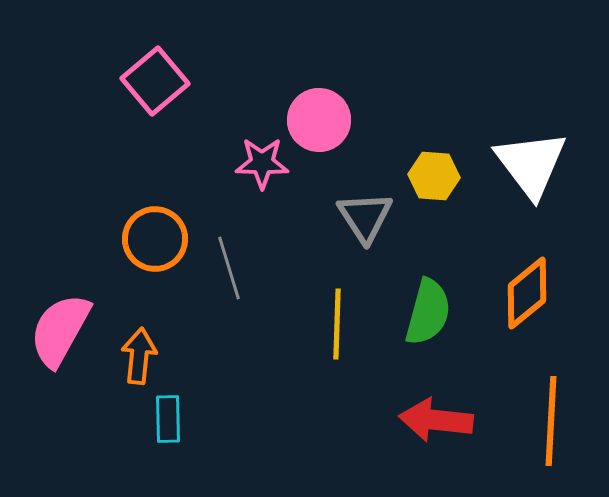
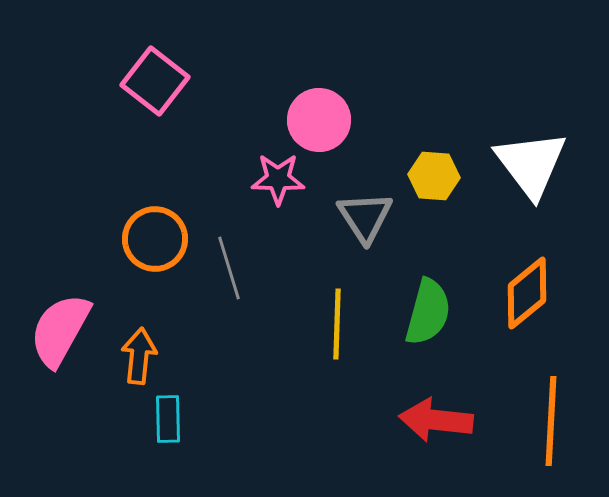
pink square: rotated 12 degrees counterclockwise
pink star: moved 16 px right, 16 px down
